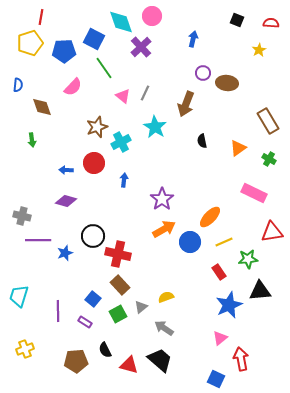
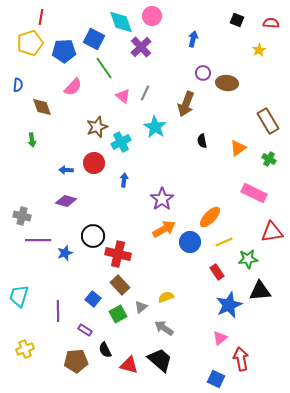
red rectangle at (219, 272): moved 2 px left
purple rectangle at (85, 322): moved 8 px down
